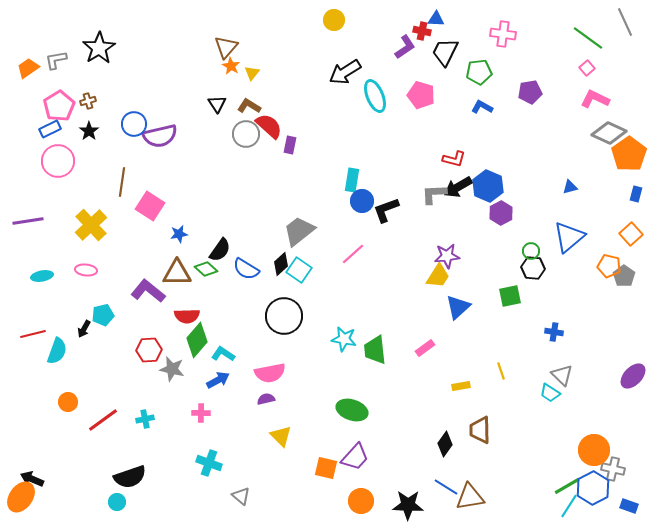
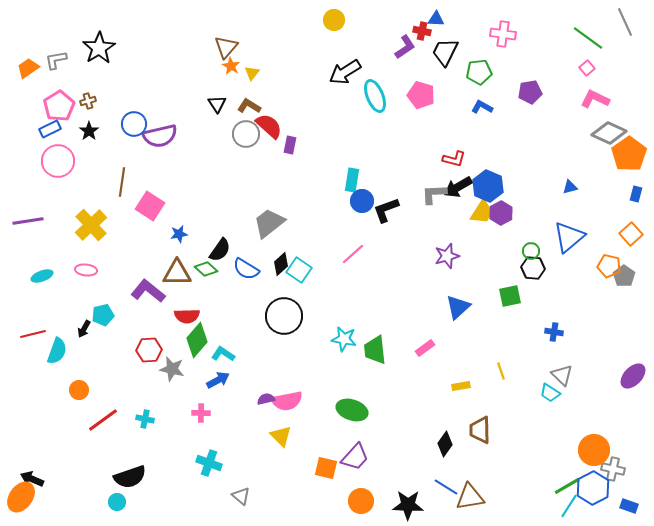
gray trapezoid at (299, 231): moved 30 px left, 8 px up
purple star at (447, 256): rotated 10 degrees counterclockwise
cyan ellipse at (42, 276): rotated 10 degrees counterclockwise
yellow trapezoid at (438, 276): moved 44 px right, 64 px up
pink semicircle at (270, 373): moved 17 px right, 28 px down
orange circle at (68, 402): moved 11 px right, 12 px up
cyan cross at (145, 419): rotated 24 degrees clockwise
